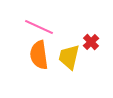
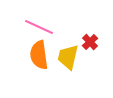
red cross: moved 1 px left
yellow trapezoid: moved 1 px left
